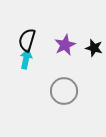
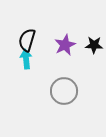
black star: moved 3 px up; rotated 12 degrees counterclockwise
cyan arrow: rotated 18 degrees counterclockwise
